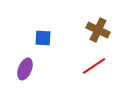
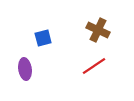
blue square: rotated 18 degrees counterclockwise
purple ellipse: rotated 30 degrees counterclockwise
